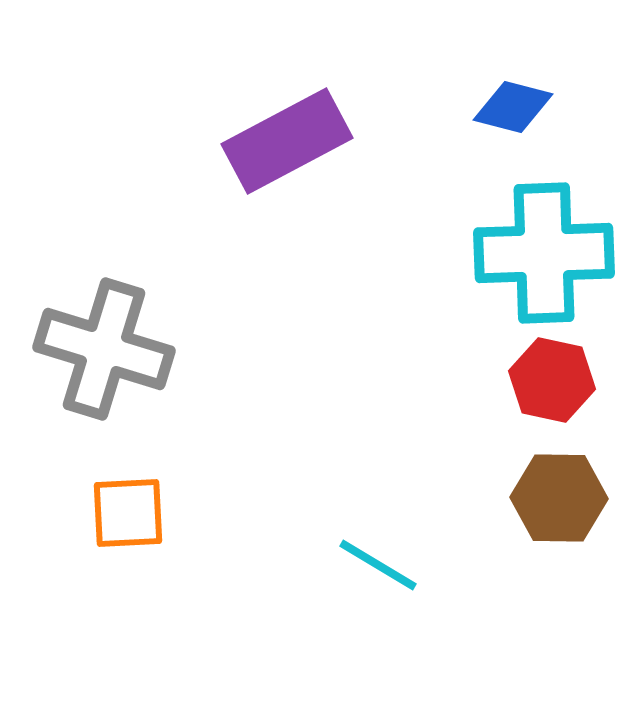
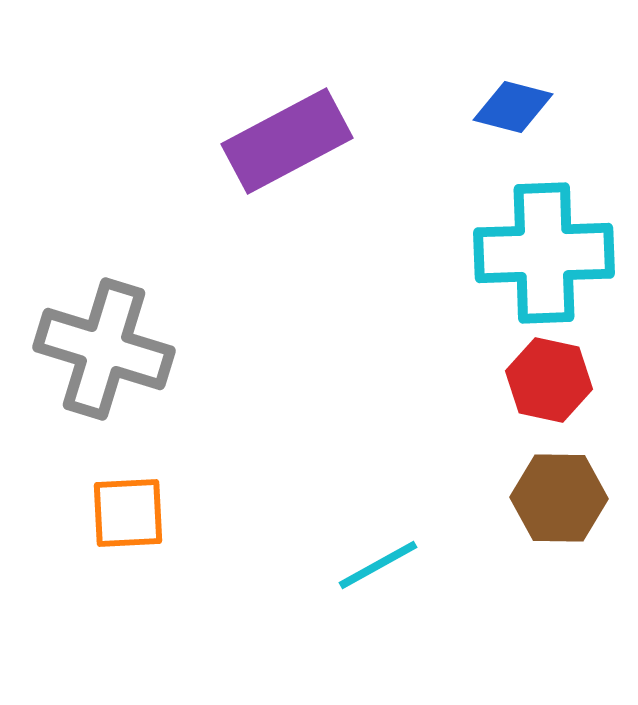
red hexagon: moved 3 px left
cyan line: rotated 60 degrees counterclockwise
